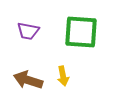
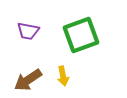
green square: moved 3 px down; rotated 24 degrees counterclockwise
brown arrow: rotated 52 degrees counterclockwise
